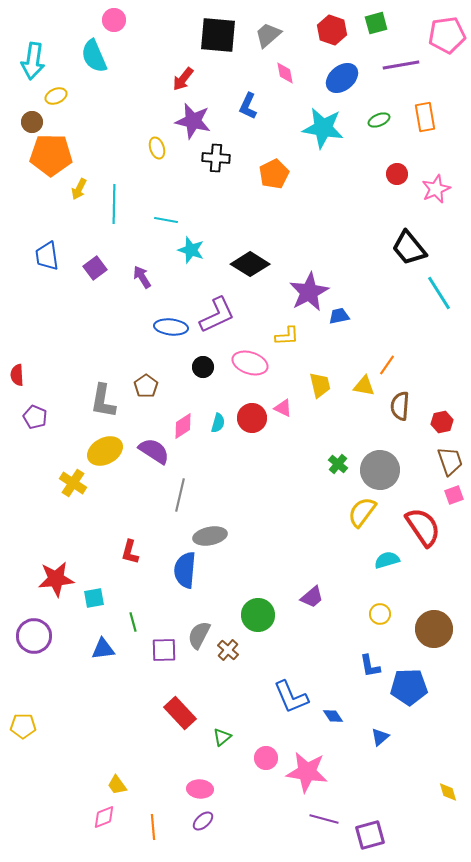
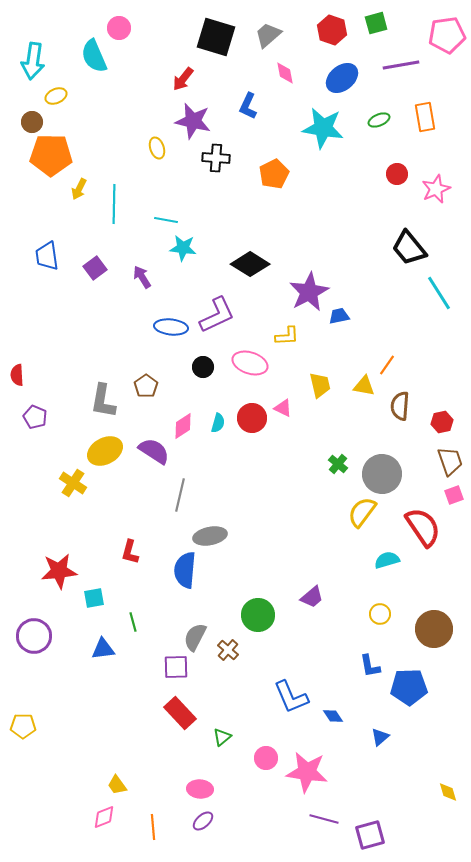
pink circle at (114, 20): moved 5 px right, 8 px down
black square at (218, 35): moved 2 px left, 2 px down; rotated 12 degrees clockwise
cyan star at (191, 250): moved 8 px left, 2 px up; rotated 12 degrees counterclockwise
gray circle at (380, 470): moved 2 px right, 4 px down
red star at (56, 579): moved 3 px right, 8 px up
gray semicircle at (199, 635): moved 4 px left, 2 px down
purple square at (164, 650): moved 12 px right, 17 px down
